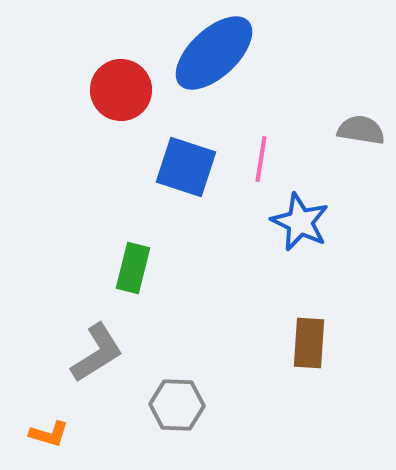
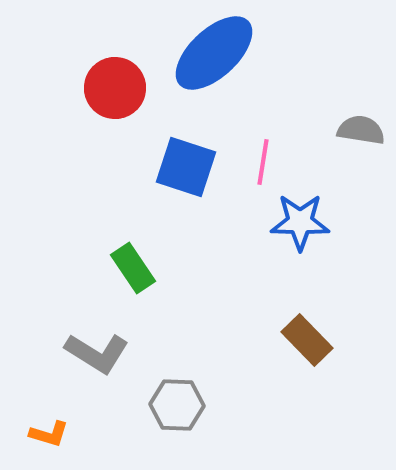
red circle: moved 6 px left, 2 px up
pink line: moved 2 px right, 3 px down
blue star: rotated 24 degrees counterclockwise
green rectangle: rotated 48 degrees counterclockwise
brown rectangle: moved 2 px left, 3 px up; rotated 48 degrees counterclockwise
gray L-shape: rotated 64 degrees clockwise
